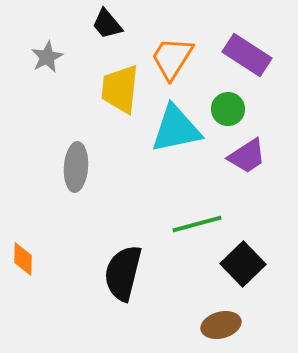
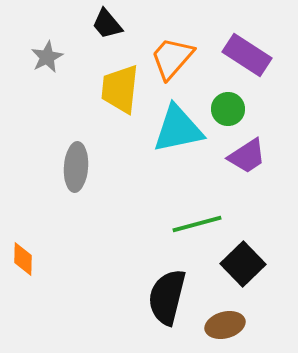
orange trapezoid: rotated 9 degrees clockwise
cyan triangle: moved 2 px right
black semicircle: moved 44 px right, 24 px down
brown ellipse: moved 4 px right
